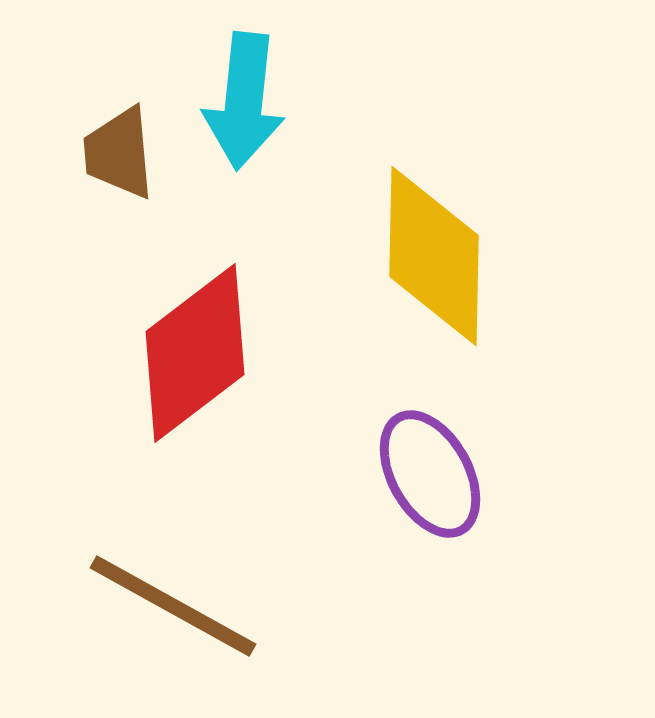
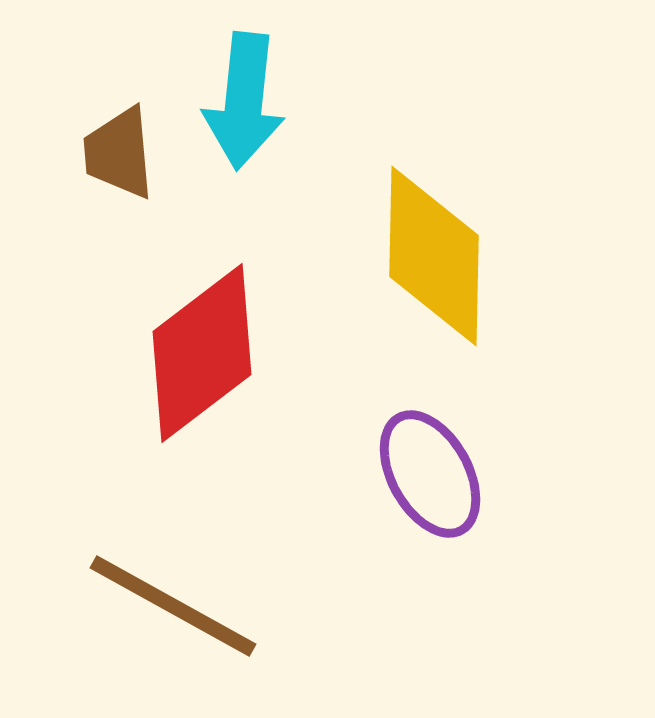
red diamond: moved 7 px right
